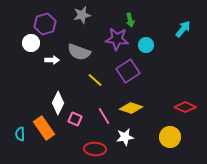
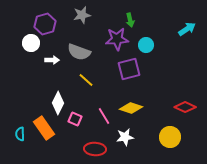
cyan arrow: moved 4 px right; rotated 18 degrees clockwise
purple star: rotated 10 degrees counterclockwise
purple square: moved 1 px right, 2 px up; rotated 20 degrees clockwise
yellow line: moved 9 px left
